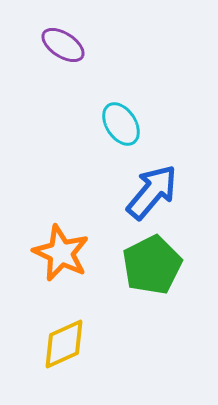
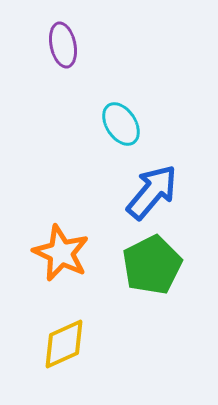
purple ellipse: rotated 45 degrees clockwise
